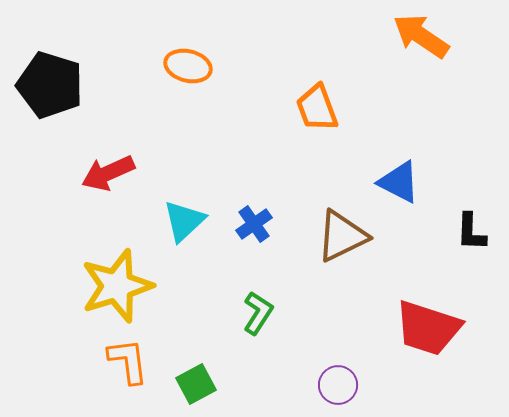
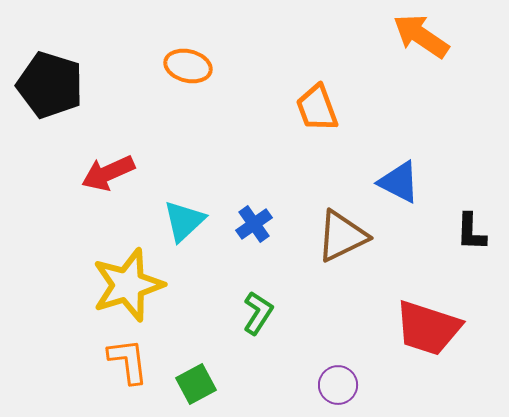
yellow star: moved 11 px right, 1 px up
